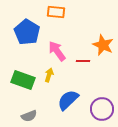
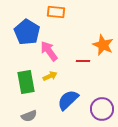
pink arrow: moved 8 px left
yellow arrow: moved 1 px right, 1 px down; rotated 48 degrees clockwise
green rectangle: moved 3 px right, 2 px down; rotated 60 degrees clockwise
